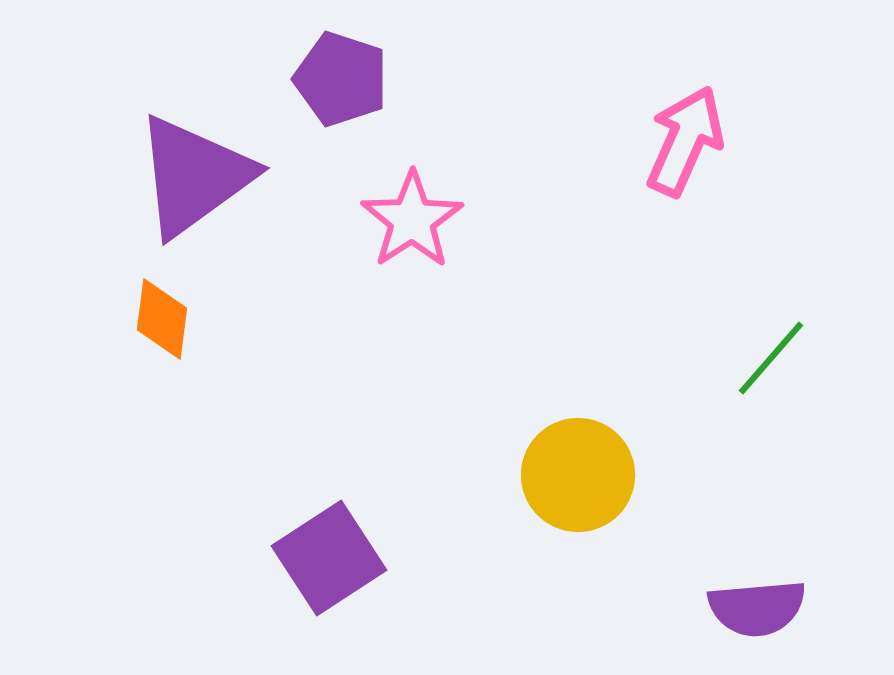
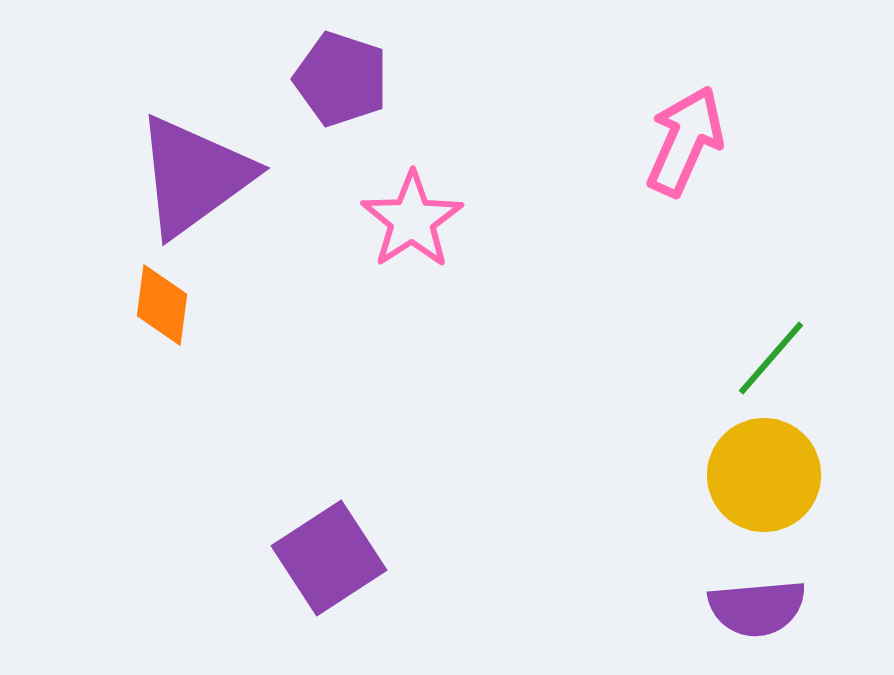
orange diamond: moved 14 px up
yellow circle: moved 186 px right
